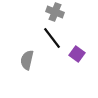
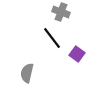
gray cross: moved 6 px right
gray semicircle: moved 13 px down
